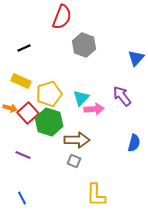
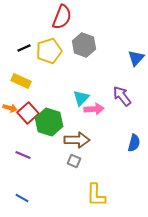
yellow pentagon: moved 43 px up
blue line: rotated 32 degrees counterclockwise
